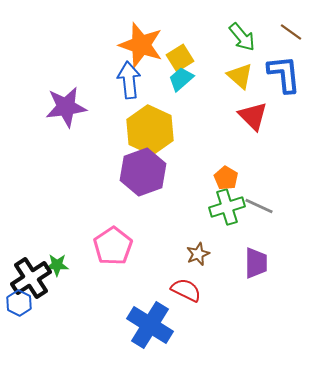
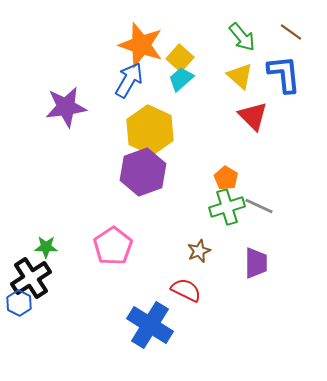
yellow square: rotated 16 degrees counterclockwise
blue arrow: rotated 36 degrees clockwise
brown star: moved 1 px right, 3 px up
green star: moved 11 px left, 18 px up
